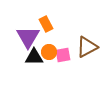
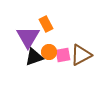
brown triangle: moved 6 px left, 8 px down
black triangle: rotated 18 degrees counterclockwise
